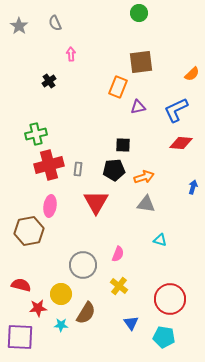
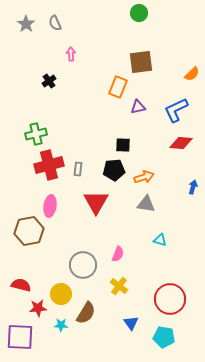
gray star: moved 7 px right, 2 px up
